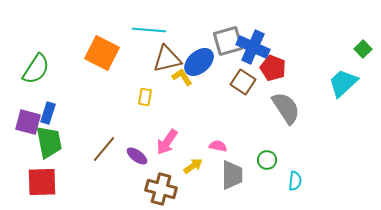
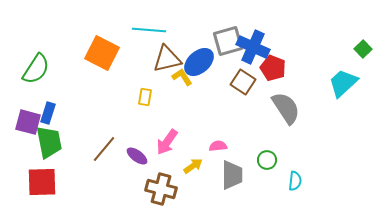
pink semicircle: rotated 18 degrees counterclockwise
